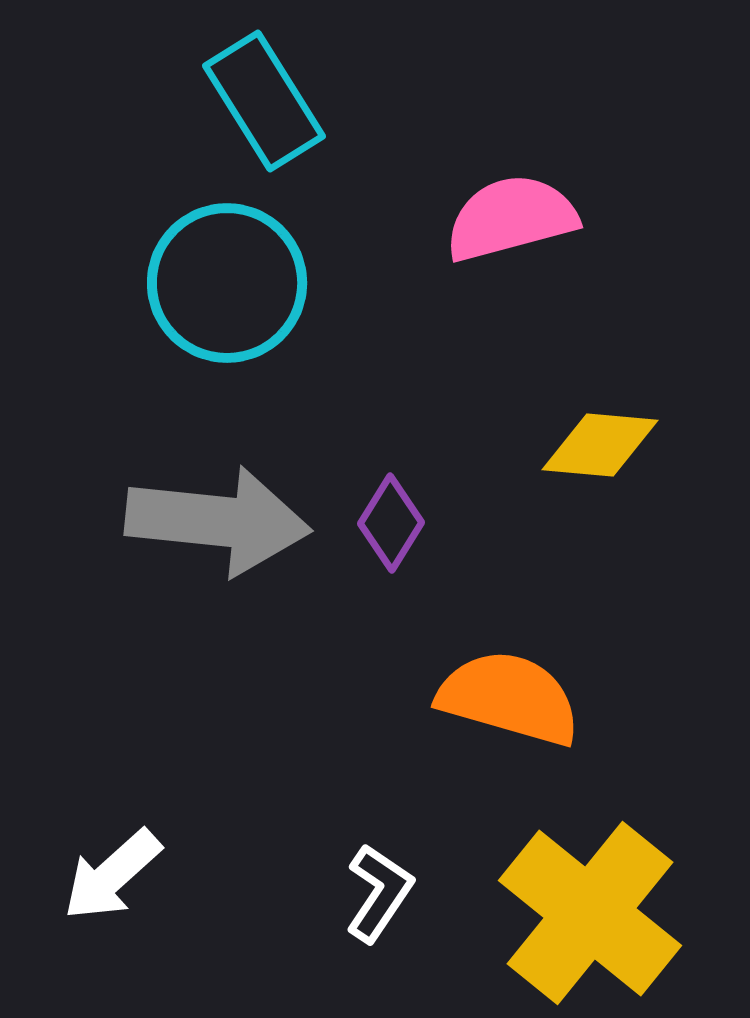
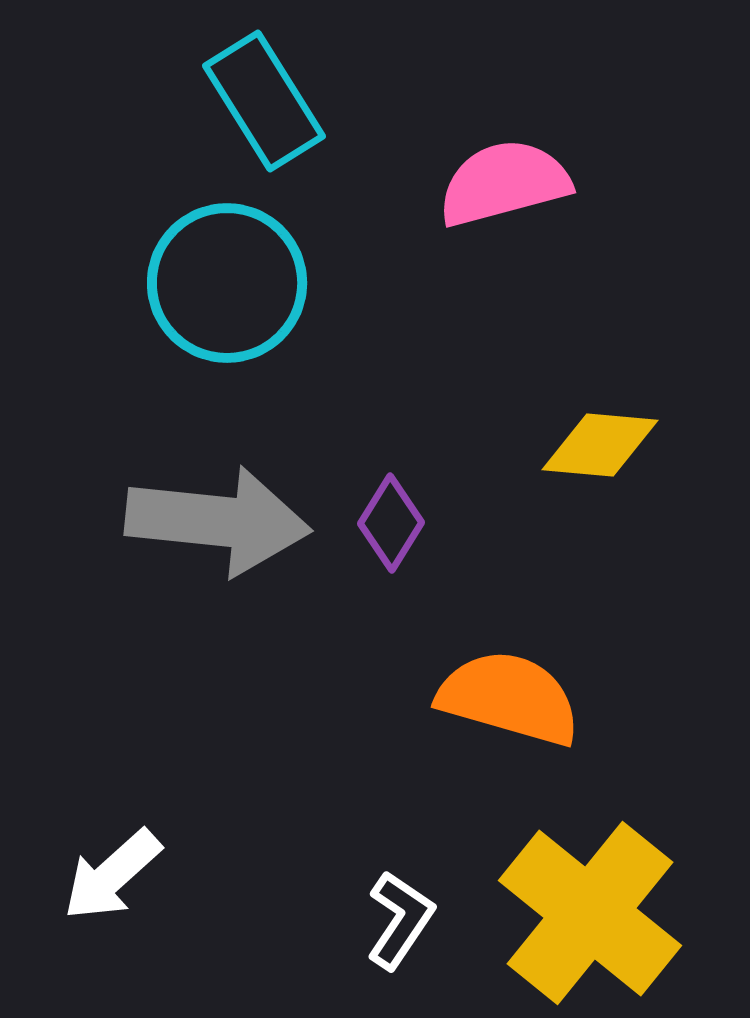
pink semicircle: moved 7 px left, 35 px up
white L-shape: moved 21 px right, 27 px down
